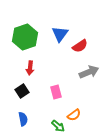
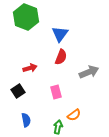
green hexagon: moved 1 px right, 20 px up; rotated 20 degrees counterclockwise
red semicircle: moved 19 px left, 11 px down; rotated 35 degrees counterclockwise
red arrow: rotated 112 degrees counterclockwise
black square: moved 4 px left
blue semicircle: moved 3 px right, 1 px down
green arrow: moved 1 px down; rotated 120 degrees counterclockwise
